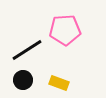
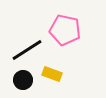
pink pentagon: rotated 16 degrees clockwise
yellow rectangle: moved 7 px left, 9 px up
